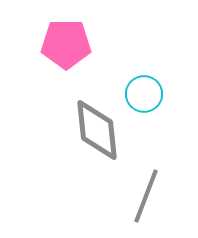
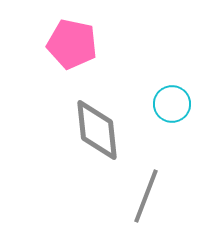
pink pentagon: moved 6 px right; rotated 12 degrees clockwise
cyan circle: moved 28 px right, 10 px down
